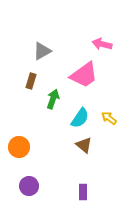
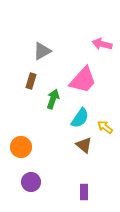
pink trapezoid: moved 1 px left, 5 px down; rotated 12 degrees counterclockwise
yellow arrow: moved 4 px left, 9 px down
orange circle: moved 2 px right
purple circle: moved 2 px right, 4 px up
purple rectangle: moved 1 px right
